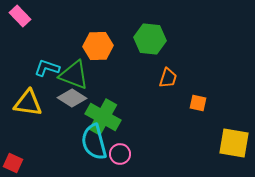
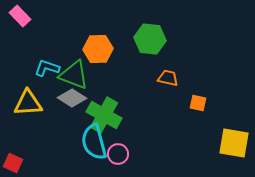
orange hexagon: moved 3 px down
orange trapezoid: rotated 95 degrees counterclockwise
yellow triangle: rotated 12 degrees counterclockwise
green cross: moved 1 px right, 2 px up
pink circle: moved 2 px left
